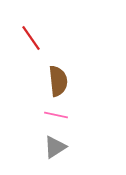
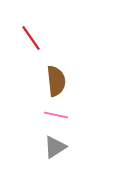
brown semicircle: moved 2 px left
